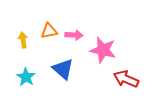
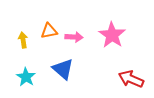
pink arrow: moved 2 px down
pink star: moved 9 px right, 15 px up; rotated 20 degrees clockwise
red arrow: moved 5 px right
